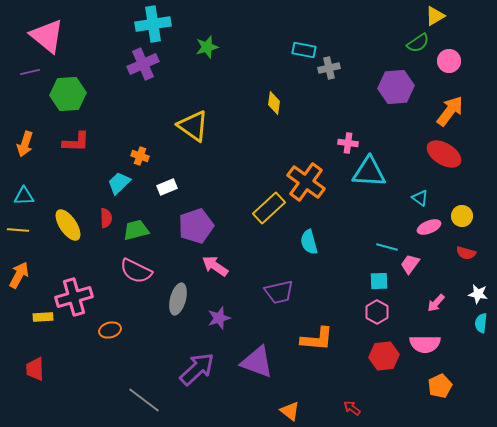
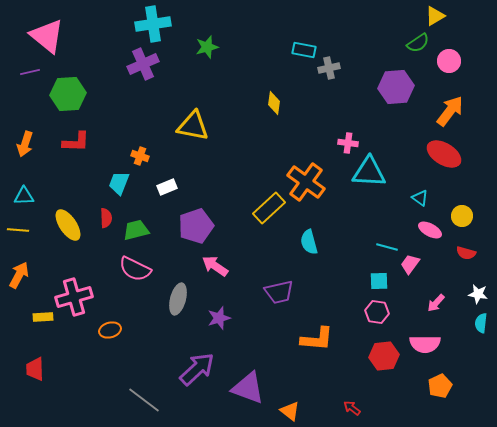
yellow triangle at (193, 126): rotated 24 degrees counterclockwise
cyan trapezoid at (119, 183): rotated 25 degrees counterclockwise
pink ellipse at (429, 227): moved 1 px right, 3 px down; rotated 50 degrees clockwise
pink semicircle at (136, 271): moved 1 px left, 2 px up
pink hexagon at (377, 312): rotated 20 degrees counterclockwise
purple triangle at (257, 362): moved 9 px left, 26 px down
